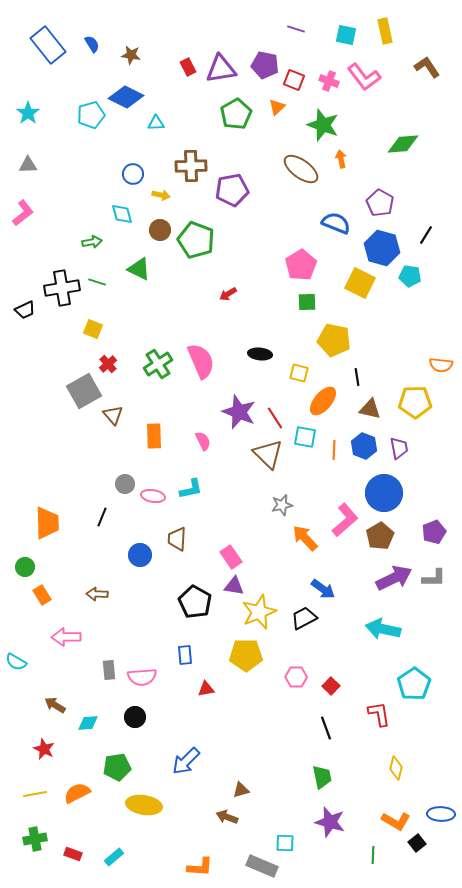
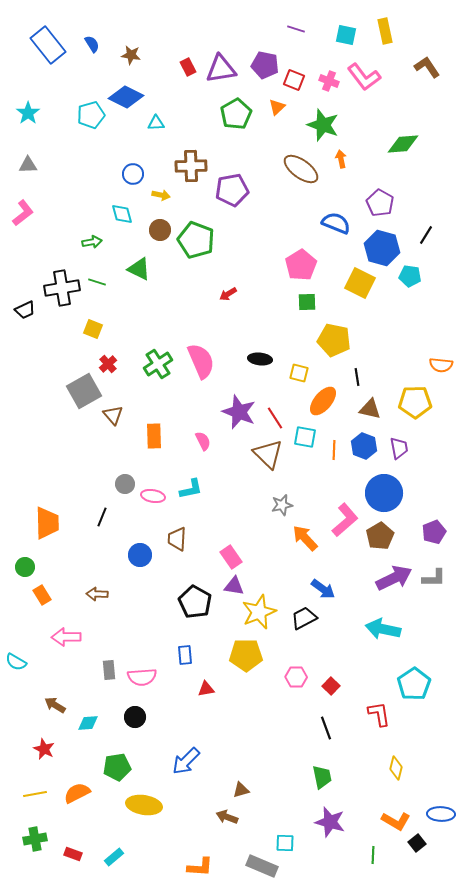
black ellipse at (260, 354): moved 5 px down
